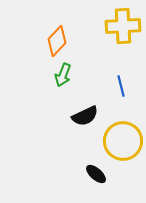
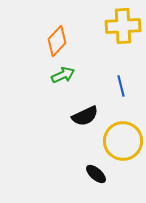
green arrow: rotated 135 degrees counterclockwise
